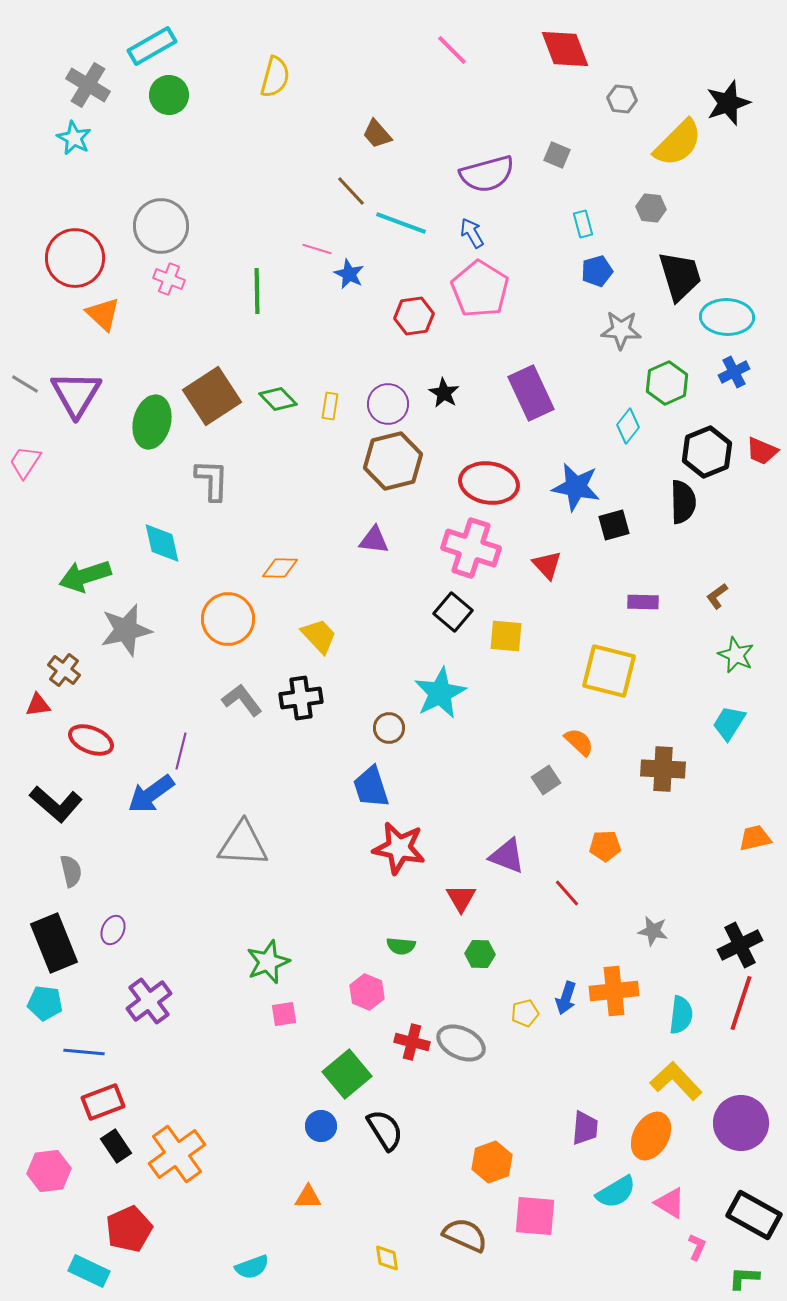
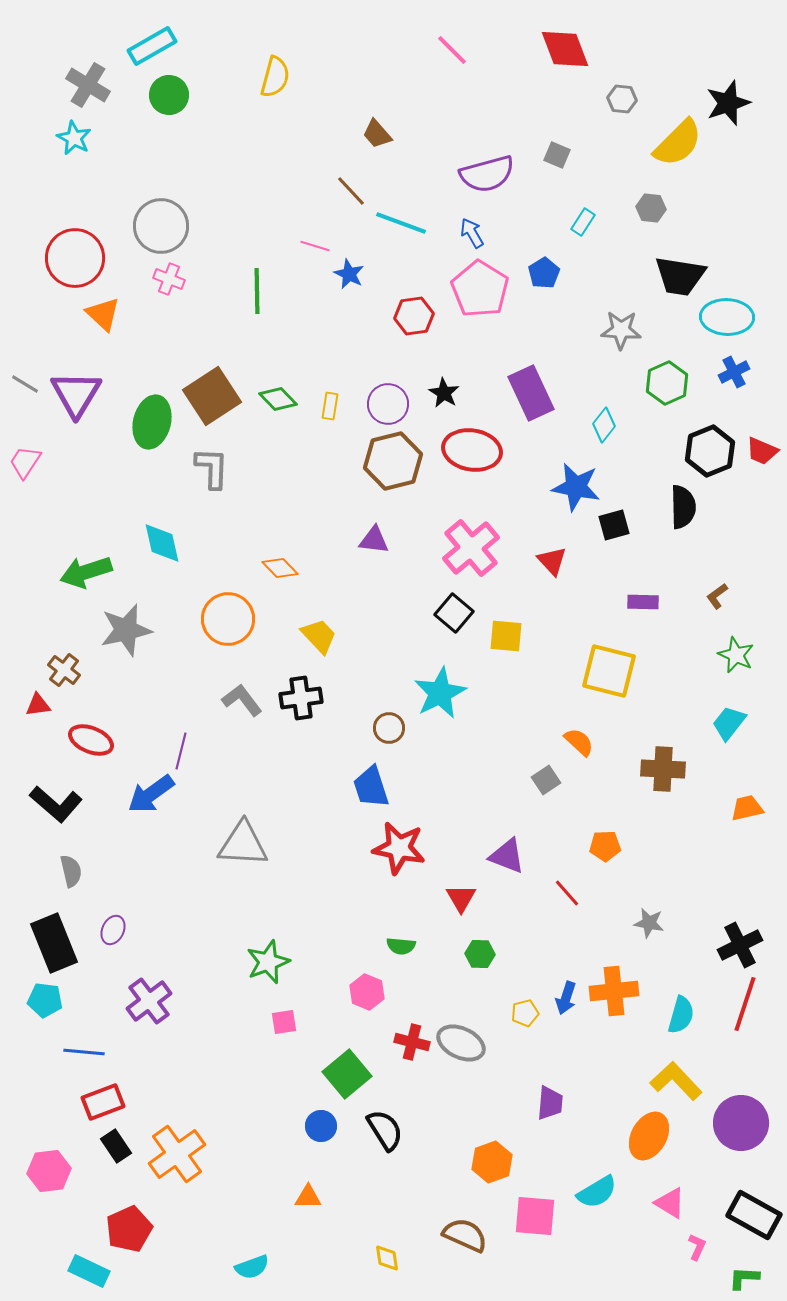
cyan rectangle at (583, 224): moved 2 px up; rotated 48 degrees clockwise
pink line at (317, 249): moved 2 px left, 3 px up
blue pentagon at (597, 271): moved 53 px left, 2 px down; rotated 16 degrees counterclockwise
black trapezoid at (680, 276): rotated 116 degrees clockwise
cyan diamond at (628, 426): moved 24 px left, 1 px up
black hexagon at (707, 452): moved 3 px right, 1 px up
gray L-shape at (212, 480): moved 12 px up
red ellipse at (489, 483): moved 17 px left, 33 px up
black semicircle at (683, 502): moved 5 px down
pink cross at (471, 548): rotated 32 degrees clockwise
red triangle at (547, 565): moved 5 px right, 4 px up
orange diamond at (280, 568): rotated 45 degrees clockwise
green arrow at (85, 576): moved 1 px right, 4 px up
black square at (453, 612): moved 1 px right, 1 px down
cyan trapezoid at (729, 723): rotated 6 degrees clockwise
orange trapezoid at (755, 838): moved 8 px left, 30 px up
gray star at (653, 931): moved 4 px left, 8 px up
cyan pentagon at (45, 1003): moved 3 px up
red line at (741, 1003): moved 4 px right, 1 px down
pink square at (284, 1014): moved 8 px down
cyan semicircle at (681, 1015): rotated 9 degrees clockwise
purple trapezoid at (585, 1128): moved 35 px left, 25 px up
orange ellipse at (651, 1136): moved 2 px left
cyan semicircle at (616, 1192): moved 19 px left
